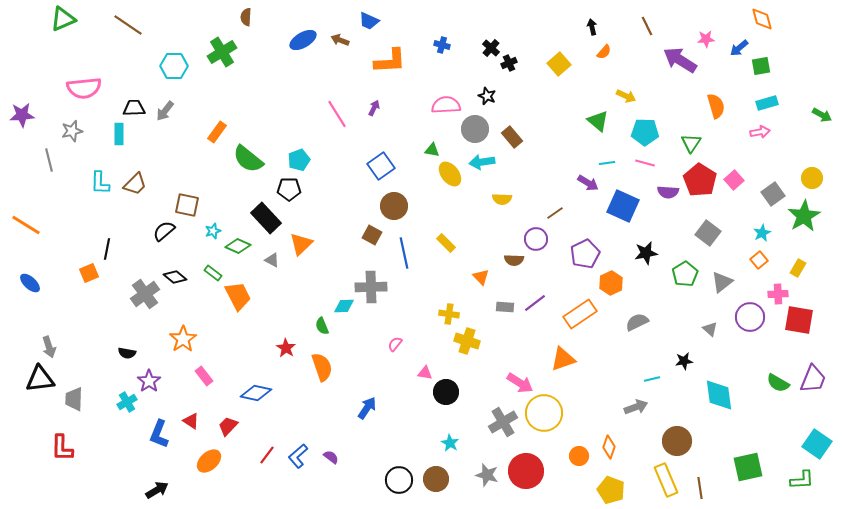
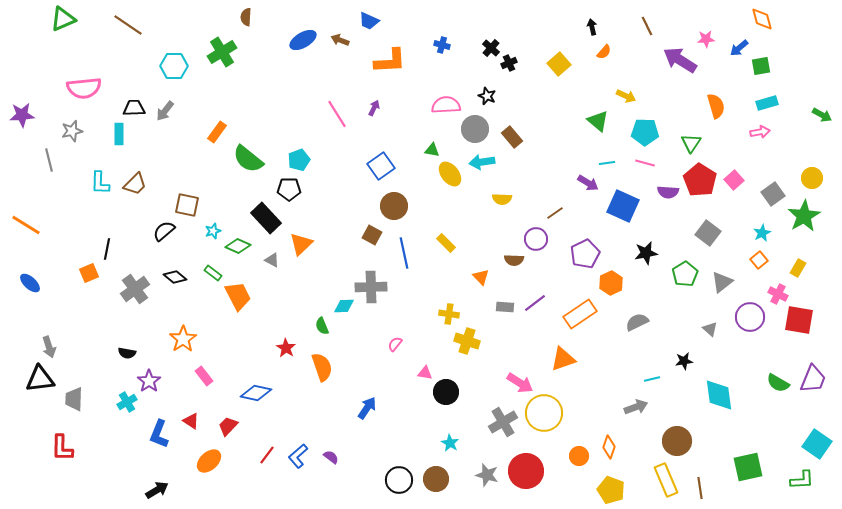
gray cross at (145, 294): moved 10 px left, 5 px up
pink cross at (778, 294): rotated 30 degrees clockwise
